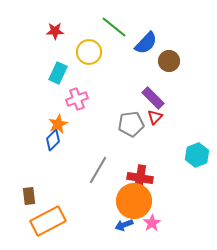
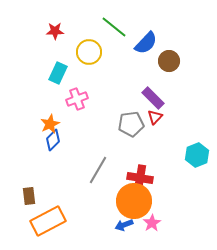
orange star: moved 8 px left
